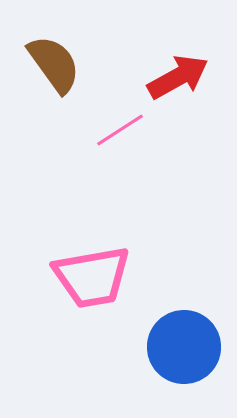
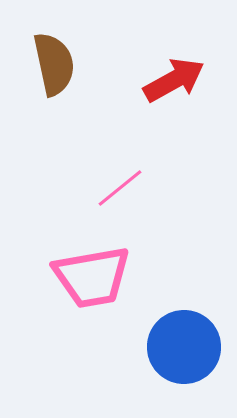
brown semicircle: rotated 24 degrees clockwise
red arrow: moved 4 px left, 3 px down
pink line: moved 58 px down; rotated 6 degrees counterclockwise
